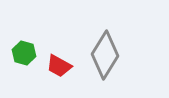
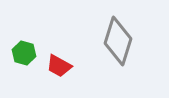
gray diamond: moved 13 px right, 14 px up; rotated 15 degrees counterclockwise
